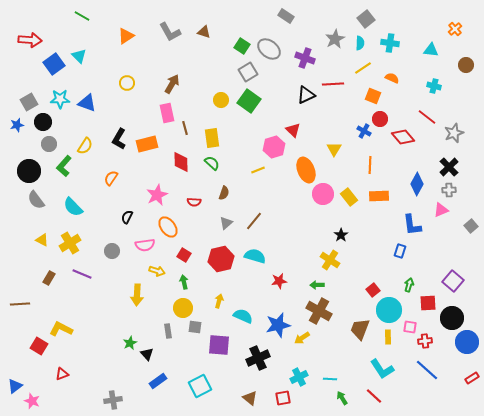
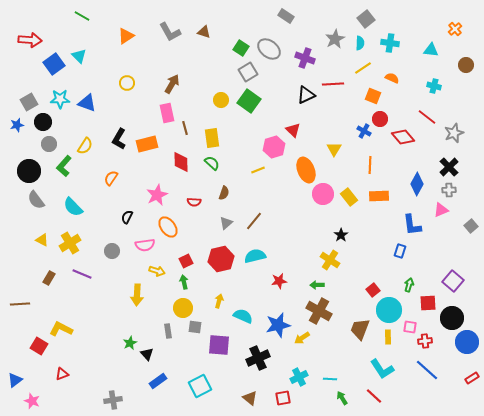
green square at (242, 46): moved 1 px left, 2 px down
red square at (184, 255): moved 2 px right, 6 px down; rotated 32 degrees clockwise
cyan semicircle at (255, 256): rotated 30 degrees counterclockwise
blue triangle at (15, 386): moved 6 px up
